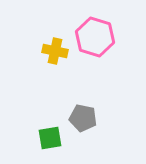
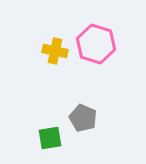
pink hexagon: moved 1 px right, 7 px down
gray pentagon: rotated 12 degrees clockwise
